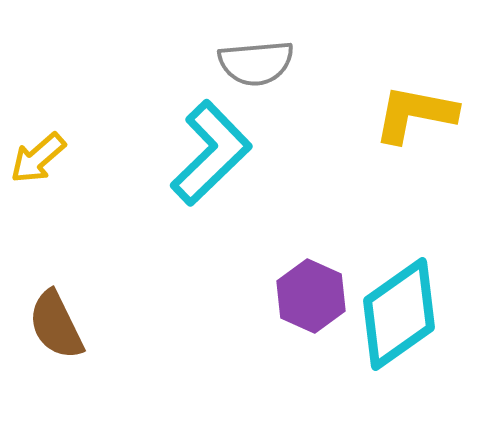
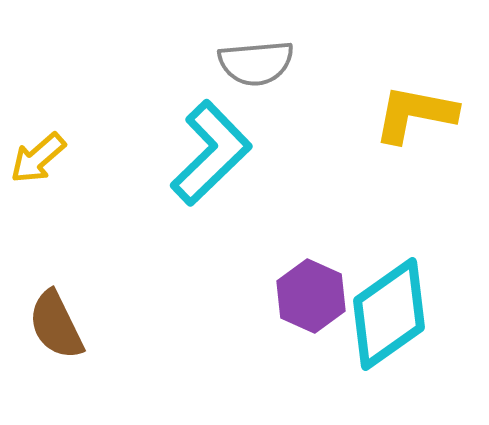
cyan diamond: moved 10 px left
